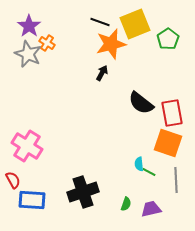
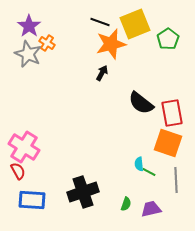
pink cross: moved 3 px left, 1 px down
red semicircle: moved 5 px right, 9 px up
